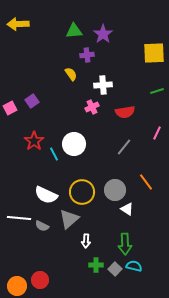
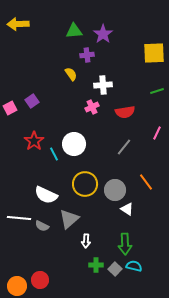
yellow circle: moved 3 px right, 8 px up
